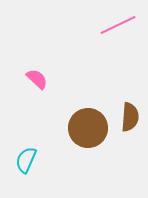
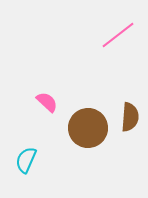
pink line: moved 10 px down; rotated 12 degrees counterclockwise
pink semicircle: moved 10 px right, 23 px down
